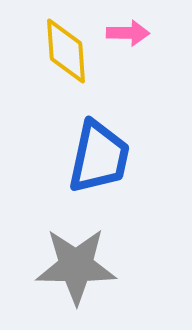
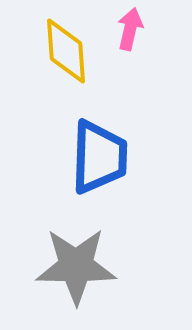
pink arrow: moved 2 px right, 4 px up; rotated 78 degrees counterclockwise
blue trapezoid: rotated 10 degrees counterclockwise
